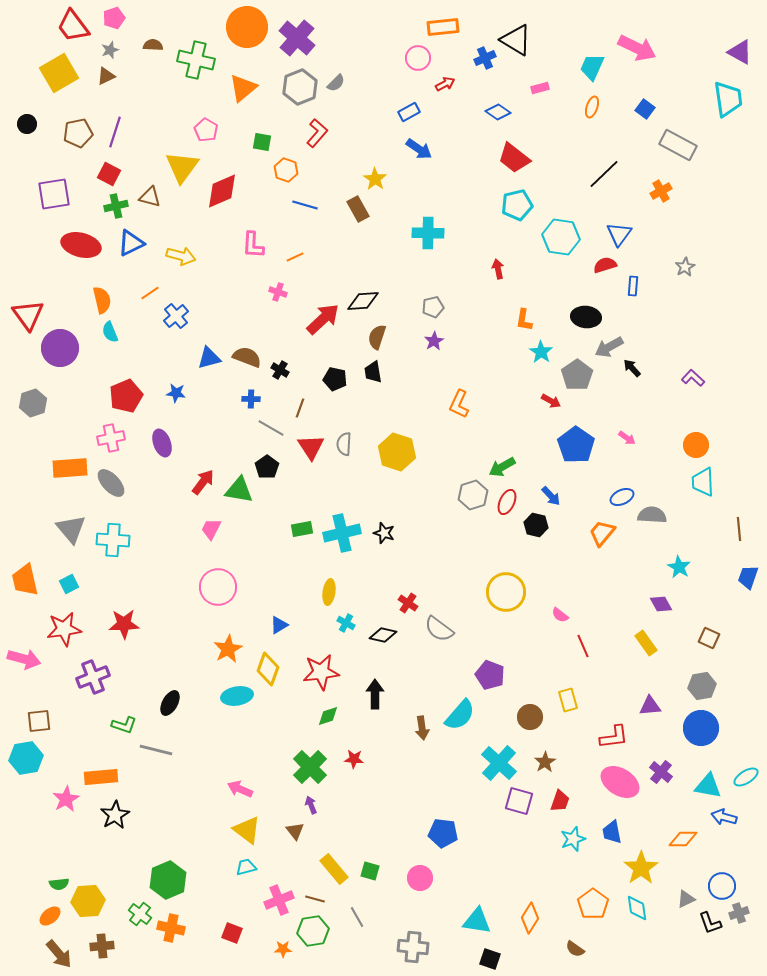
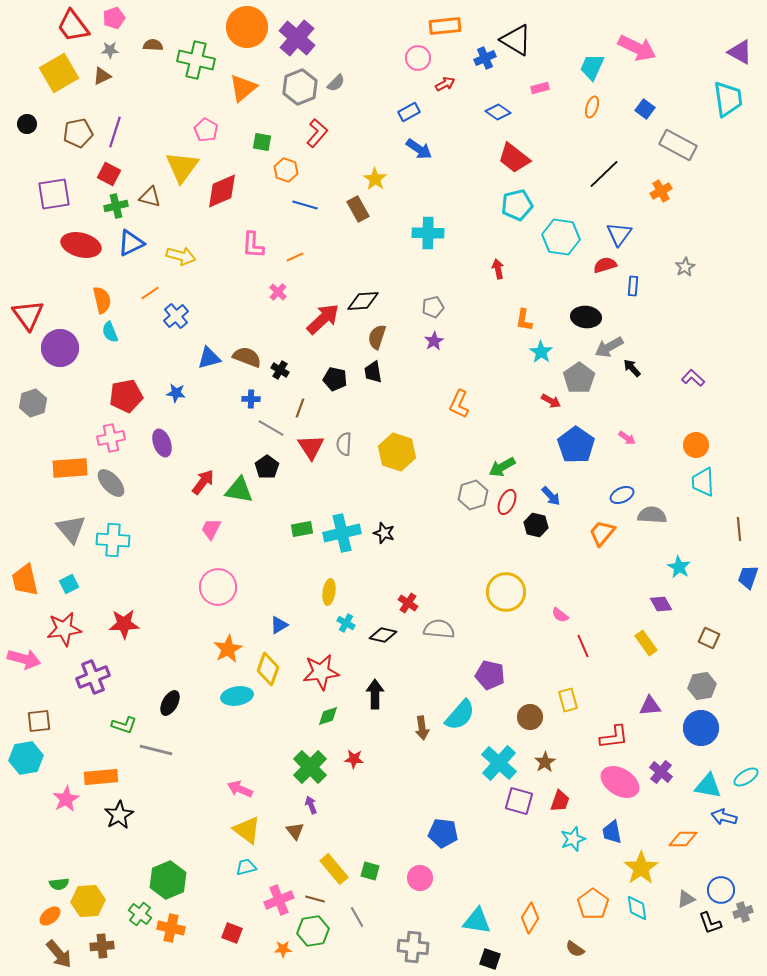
orange rectangle at (443, 27): moved 2 px right, 1 px up
gray star at (110, 50): rotated 18 degrees clockwise
brown triangle at (106, 76): moved 4 px left
pink cross at (278, 292): rotated 24 degrees clockwise
gray pentagon at (577, 375): moved 2 px right, 3 px down
red pentagon at (126, 396): rotated 12 degrees clockwise
blue ellipse at (622, 497): moved 2 px up
gray semicircle at (439, 629): rotated 148 degrees clockwise
purple pentagon at (490, 675): rotated 8 degrees counterclockwise
black star at (115, 815): moved 4 px right
blue circle at (722, 886): moved 1 px left, 4 px down
gray cross at (739, 913): moved 4 px right, 1 px up
